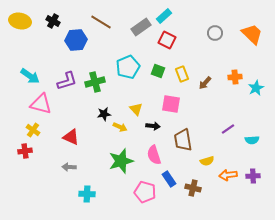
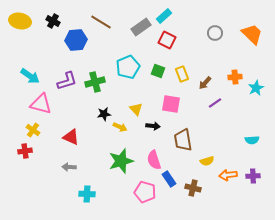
purple line: moved 13 px left, 26 px up
pink semicircle: moved 5 px down
